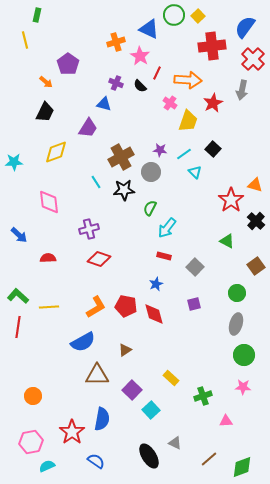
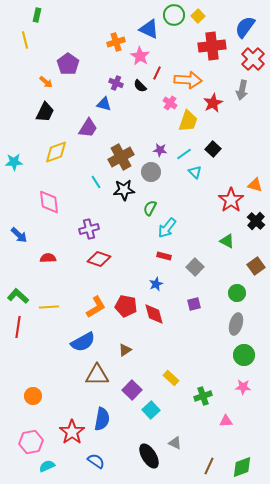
brown line at (209, 459): moved 7 px down; rotated 24 degrees counterclockwise
